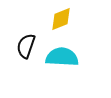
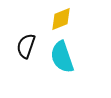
cyan semicircle: rotated 112 degrees counterclockwise
